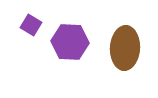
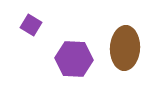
purple hexagon: moved 4 px right, 17 px down
